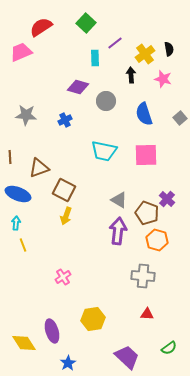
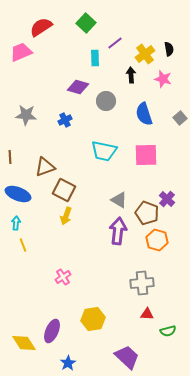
brown triangle: moved 6 px right, 1 px up
gray cross: moved 1 px left, 7 px down; rotated 10 degrees counterclockwise
purple ellipse: rotated 40 degrees clockwise
green semicircle: moved 1 px left, 17 px up; rotated 21 degrees clockwise
